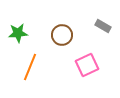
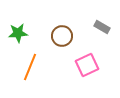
gray rectangle: moved 1 px left, 1 px down
brown circle: moved 1 px down
